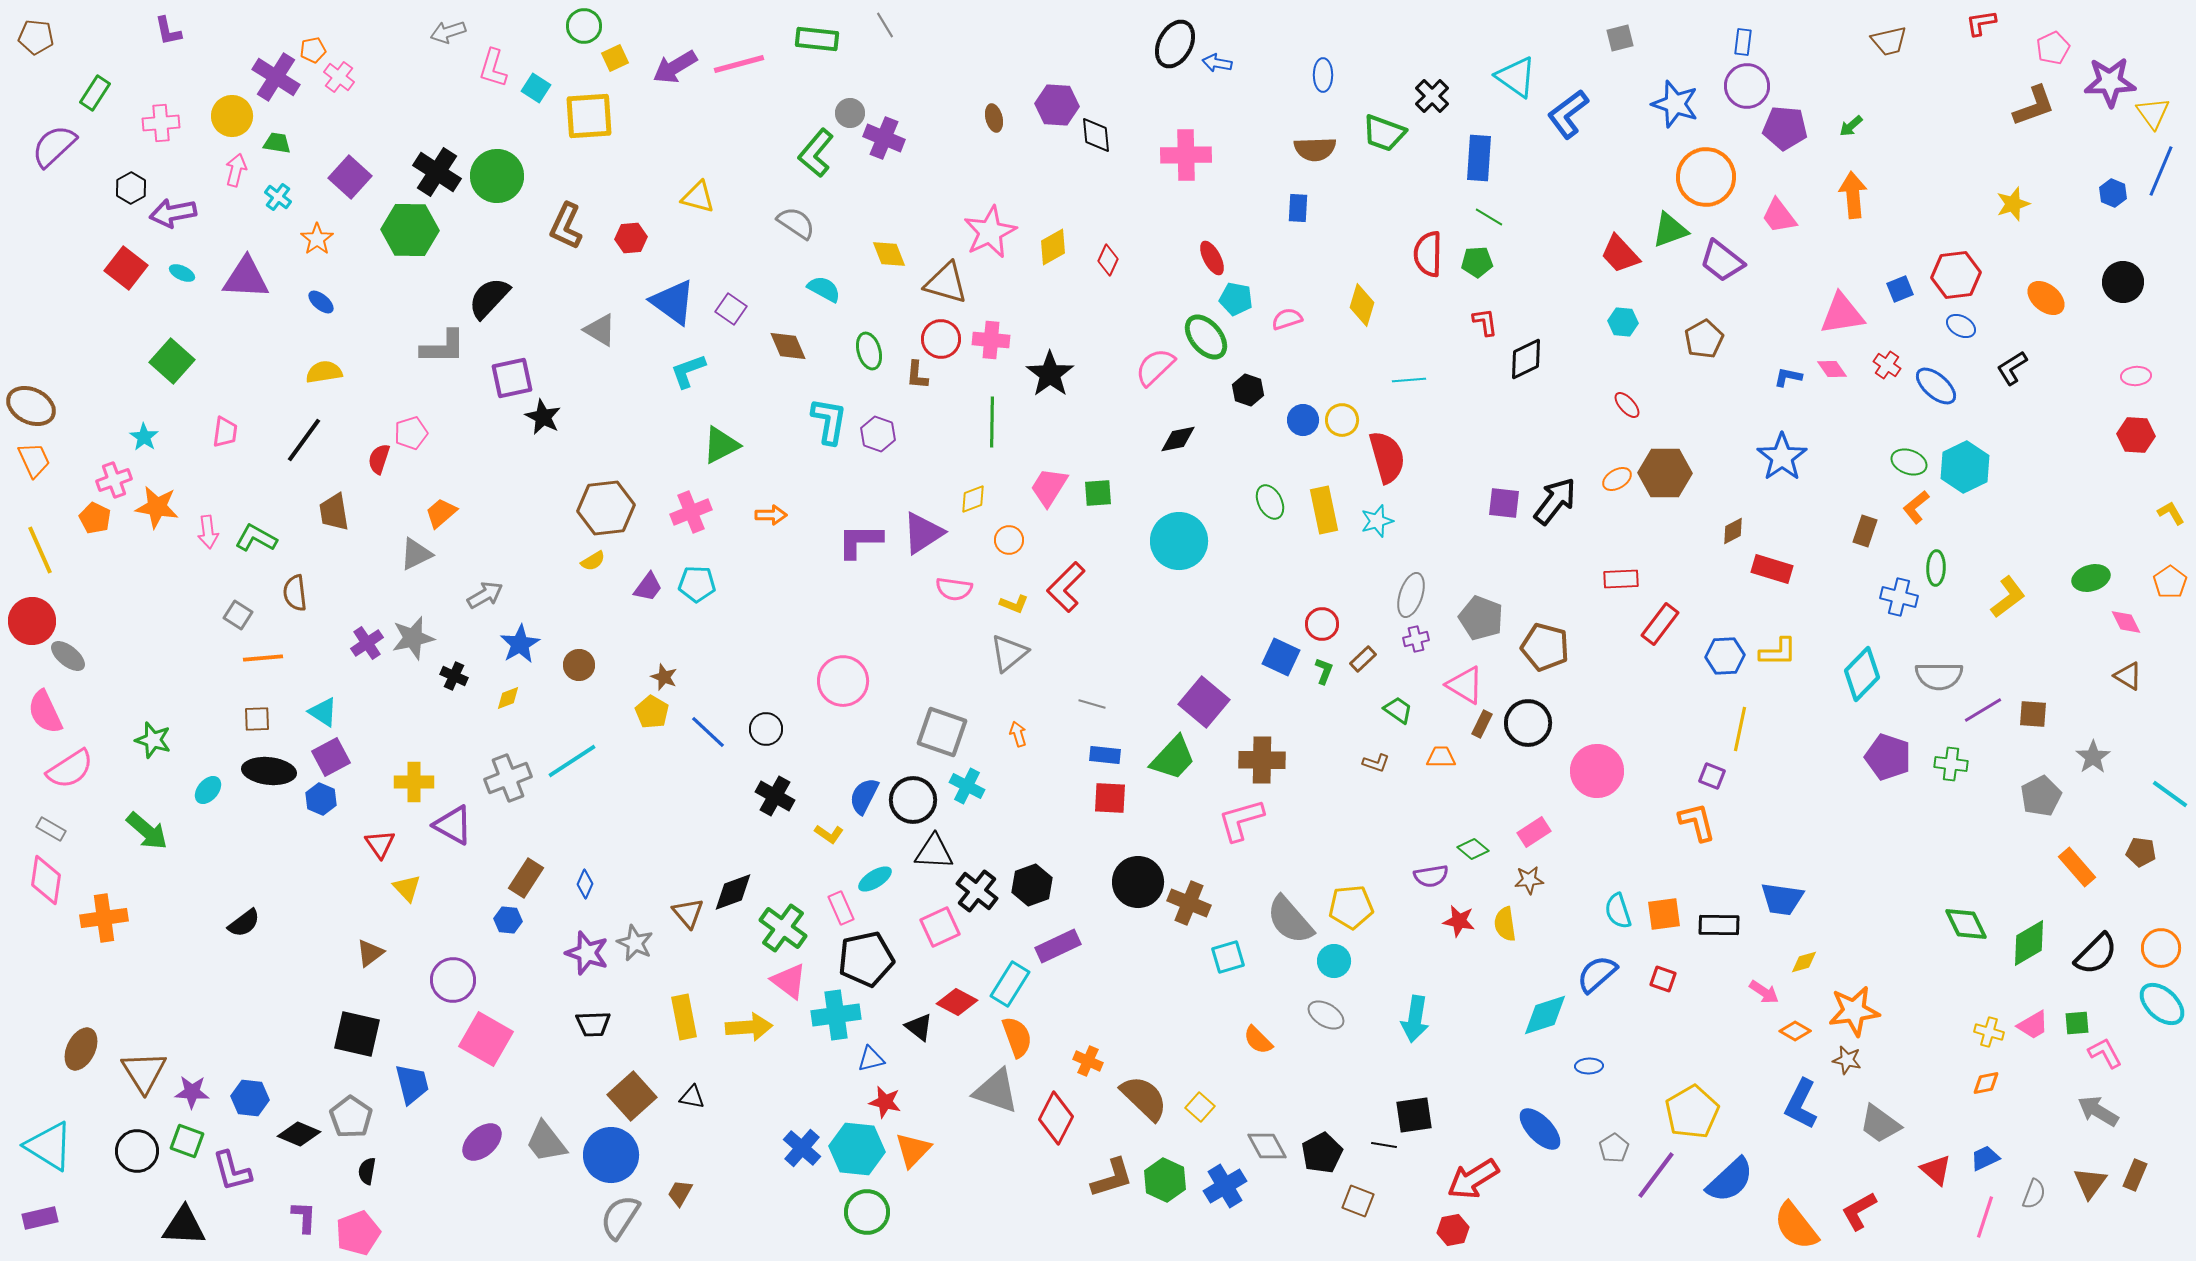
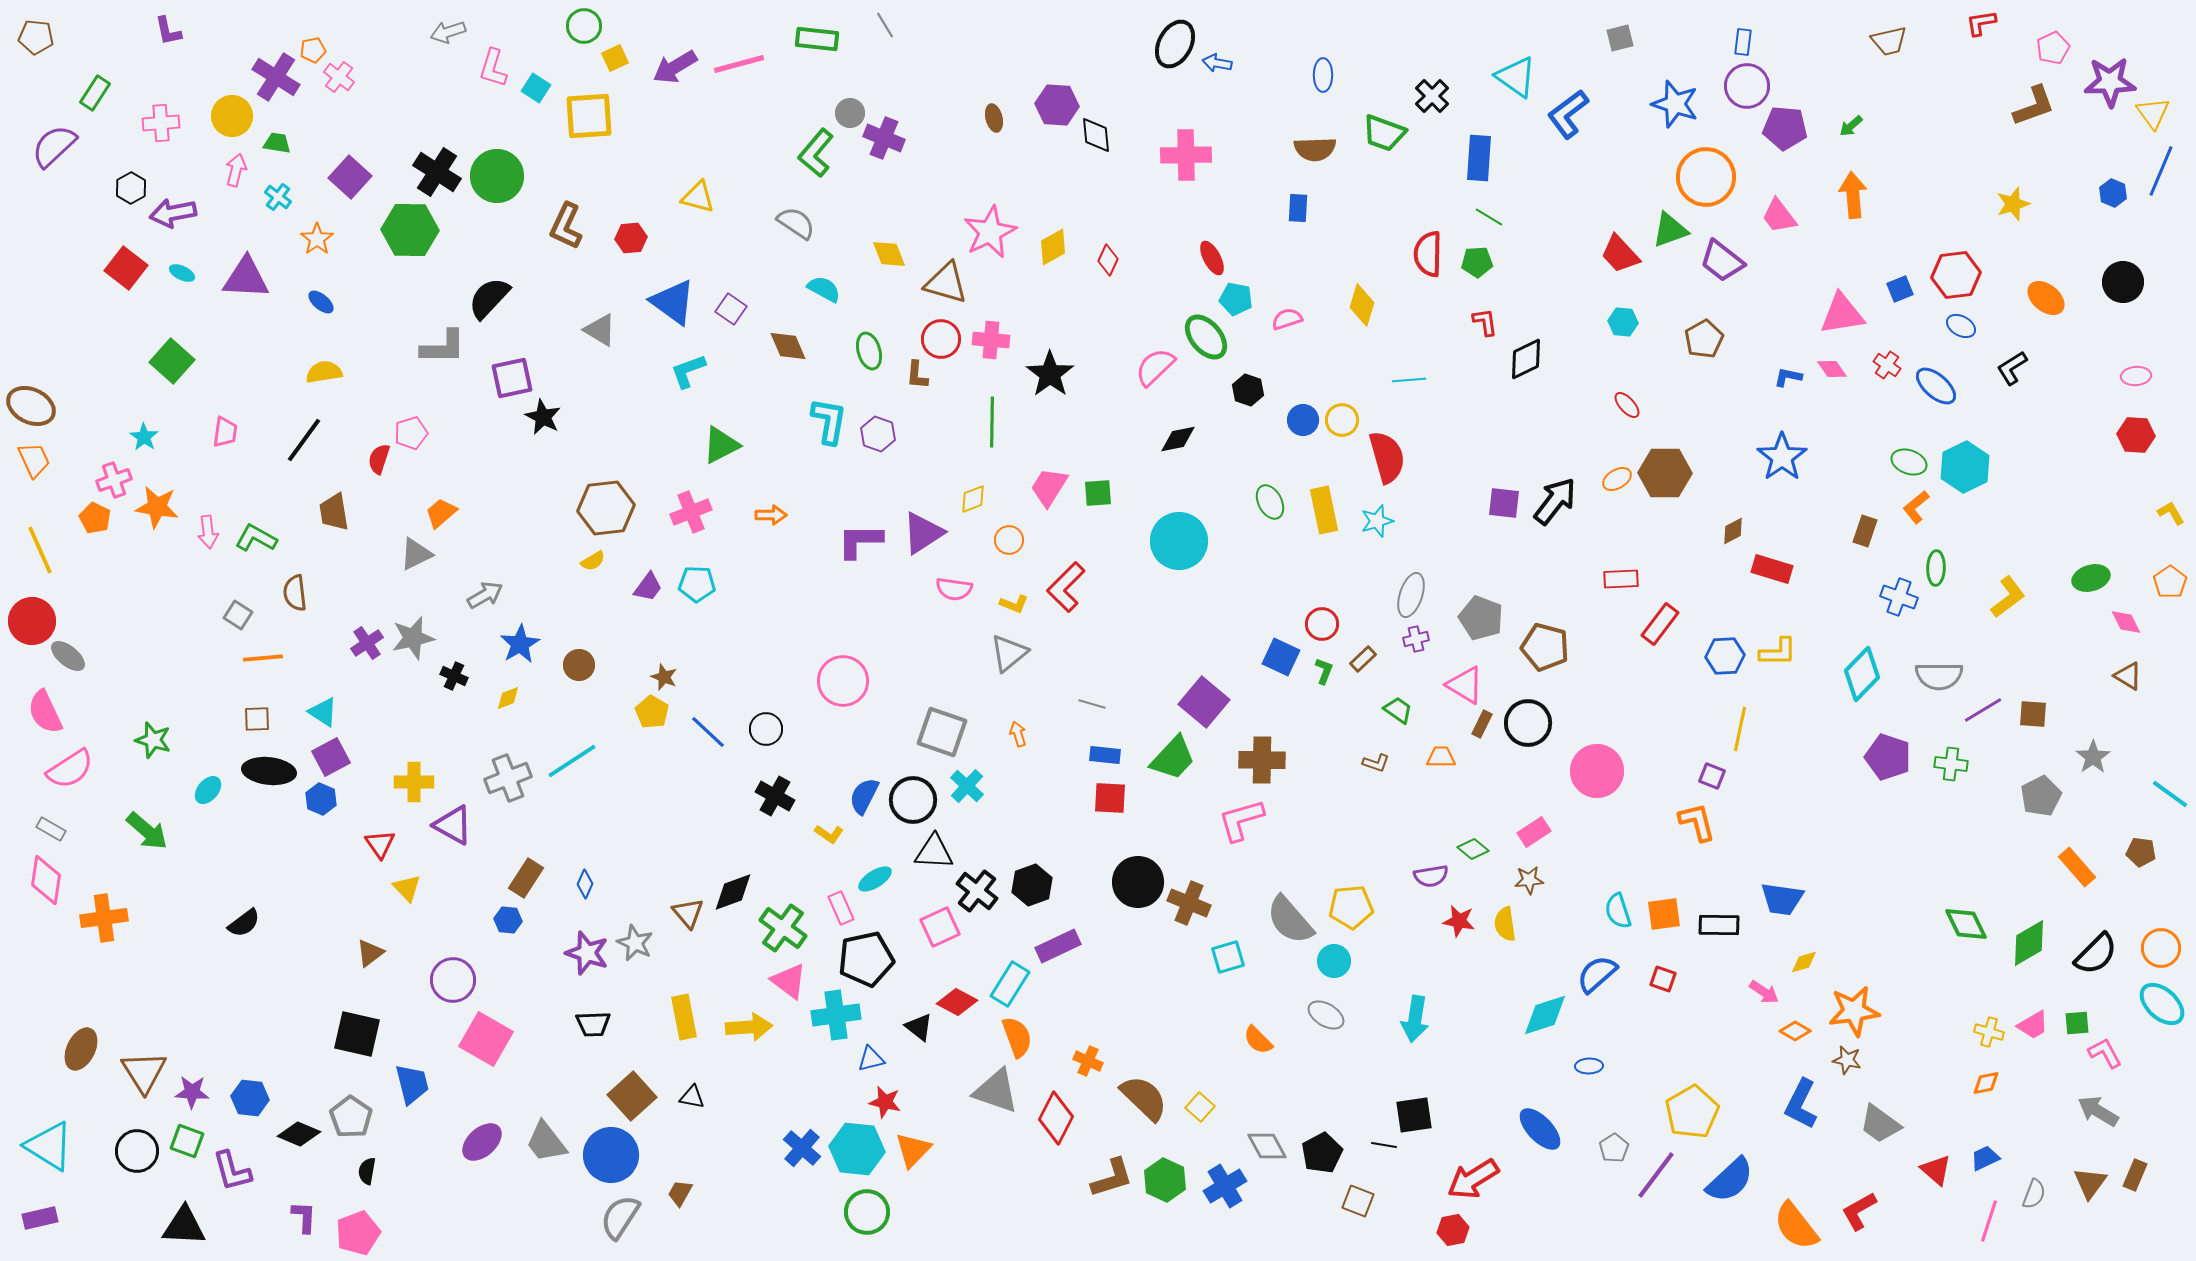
blue cross at (1899, 597): rotated 6 degrees clockwise
cyan cross at (967, 786): rotated 16 degrees clockwise
pink line at (1985, 1217): moved 4 px right, 4 px down
